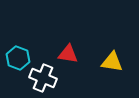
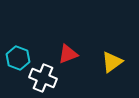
red triangle: rotated 30 degrees counterclockwise
yellow triangle: rotated 45 degrees counterclockwise
